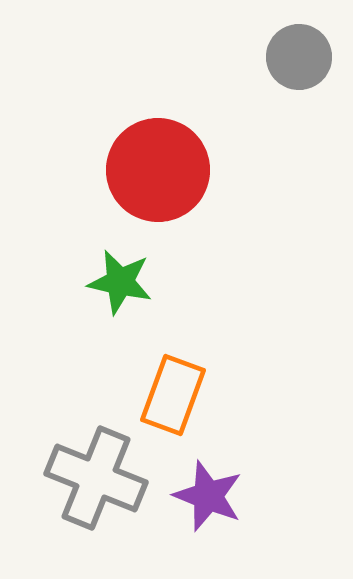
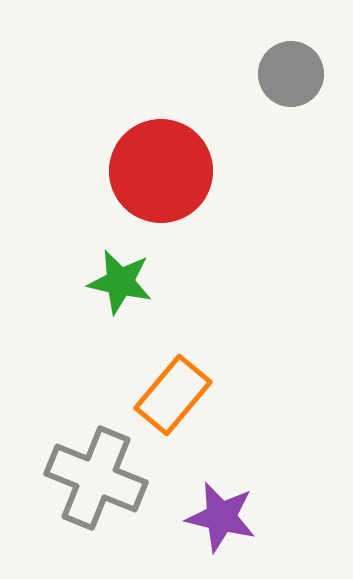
gray circle: moved 8 px left, 17 px down
red circle: moved 3 px right, 1 px down
orange rectangle: rotated 20 degrees clockwise
purple star: moved 13 px right, 21 px down; rotated 8 degrees counterclockwise
